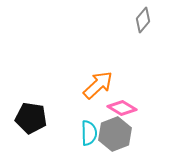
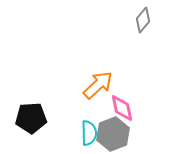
pink diamond: rotated 48 degrees clockwise
black pentagon: rotated 12 degrees counterclockwise
gray hexagon: moved 2 px left
